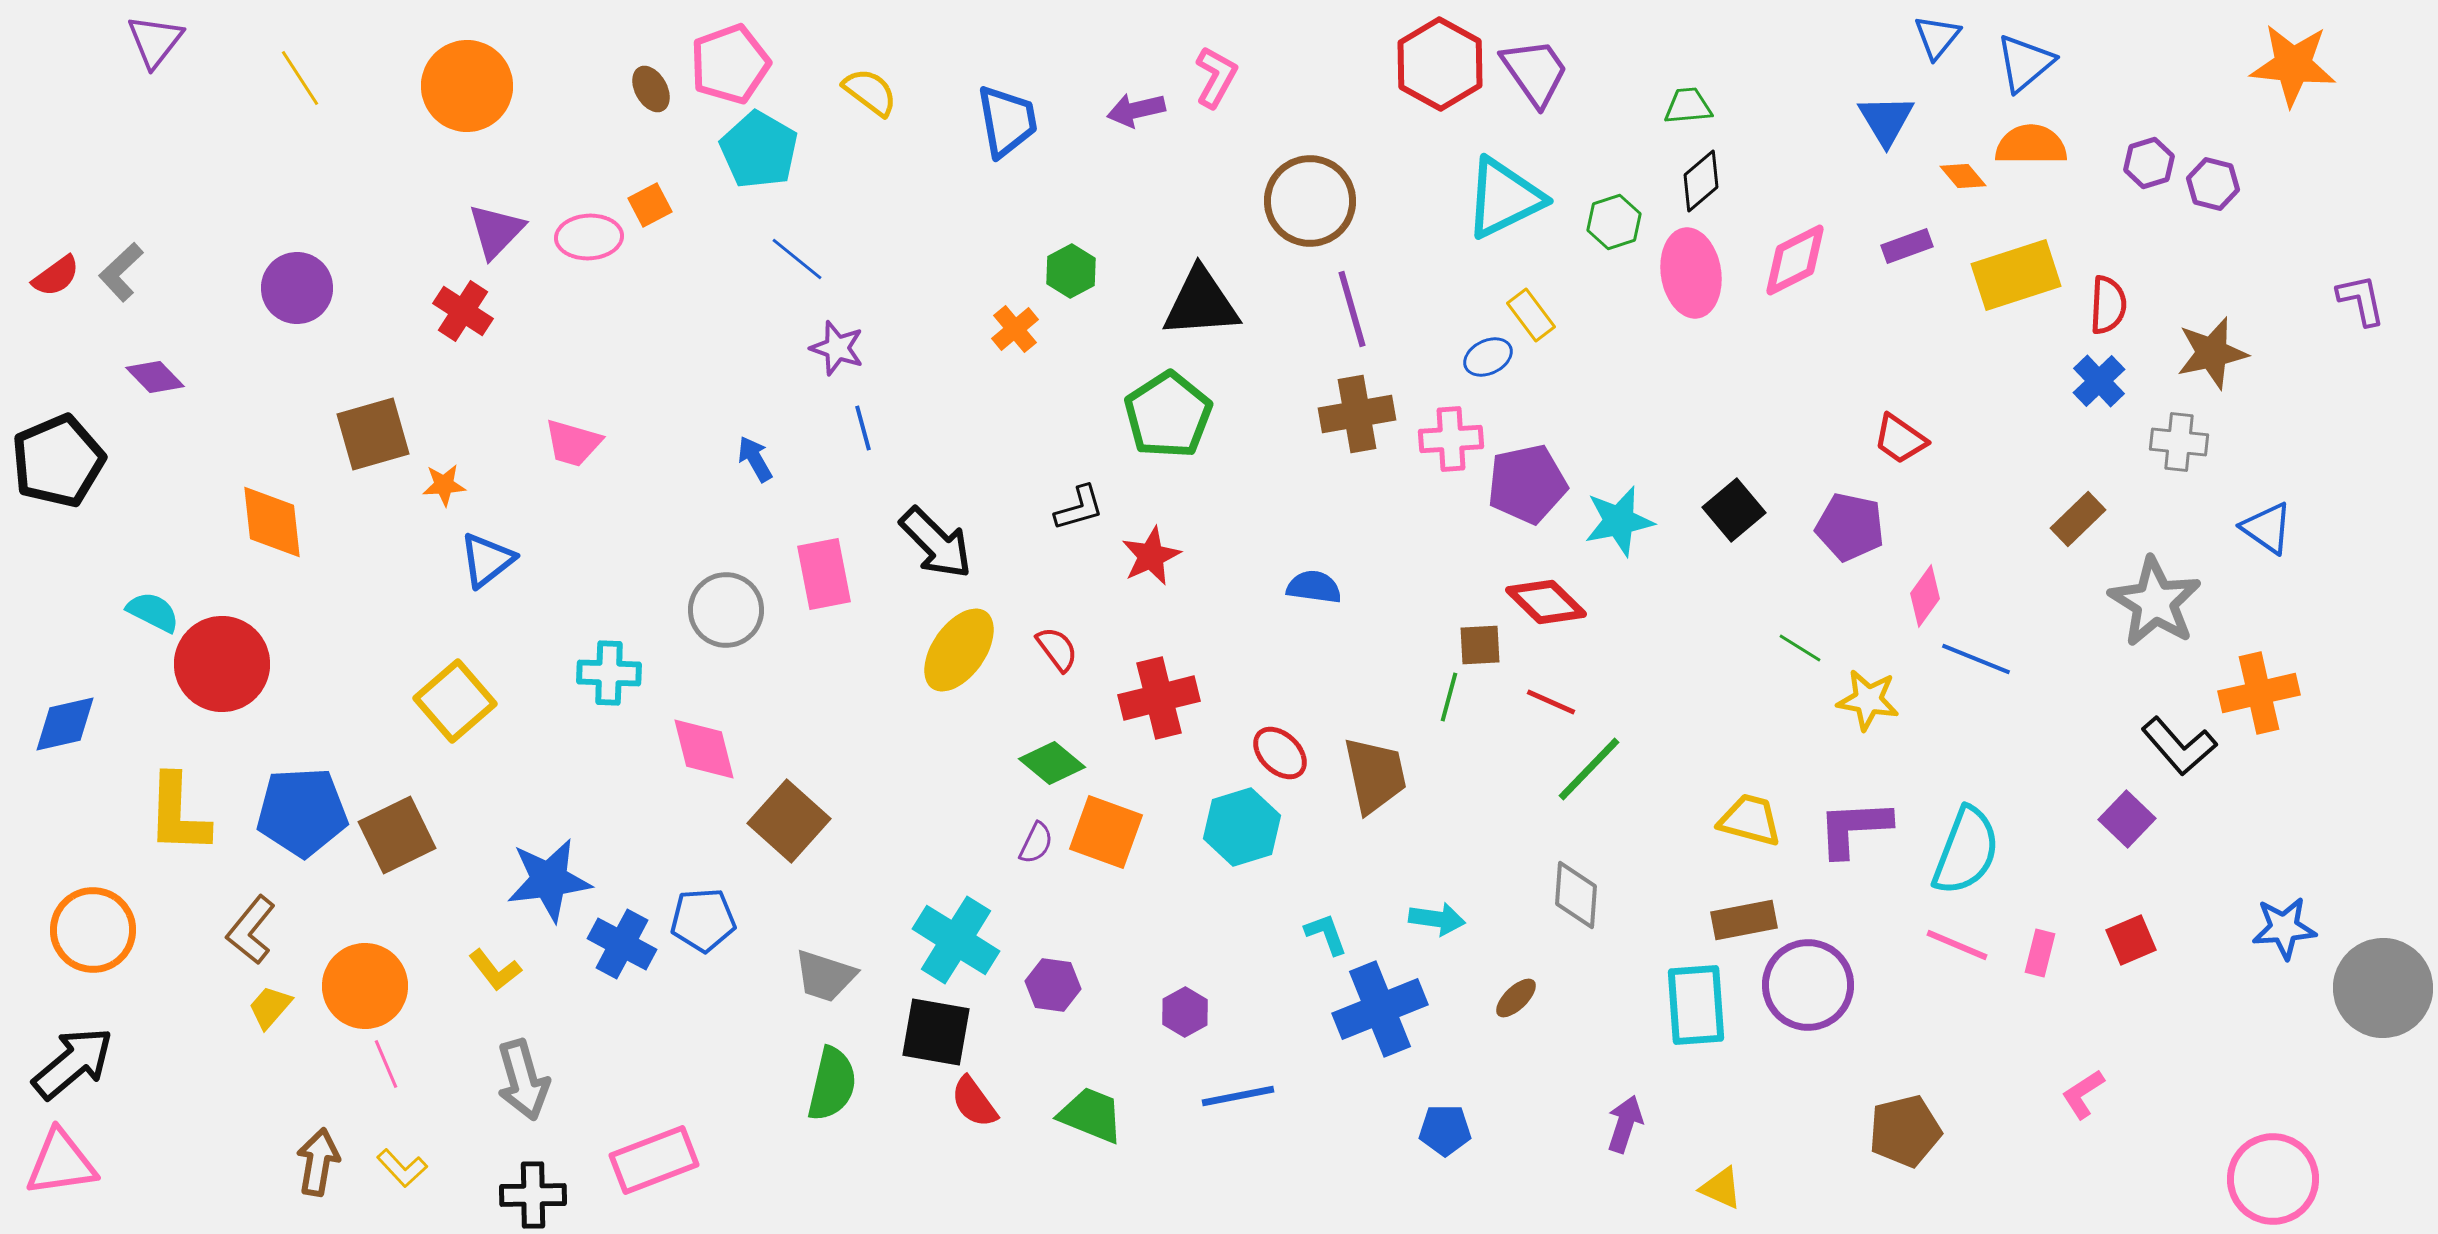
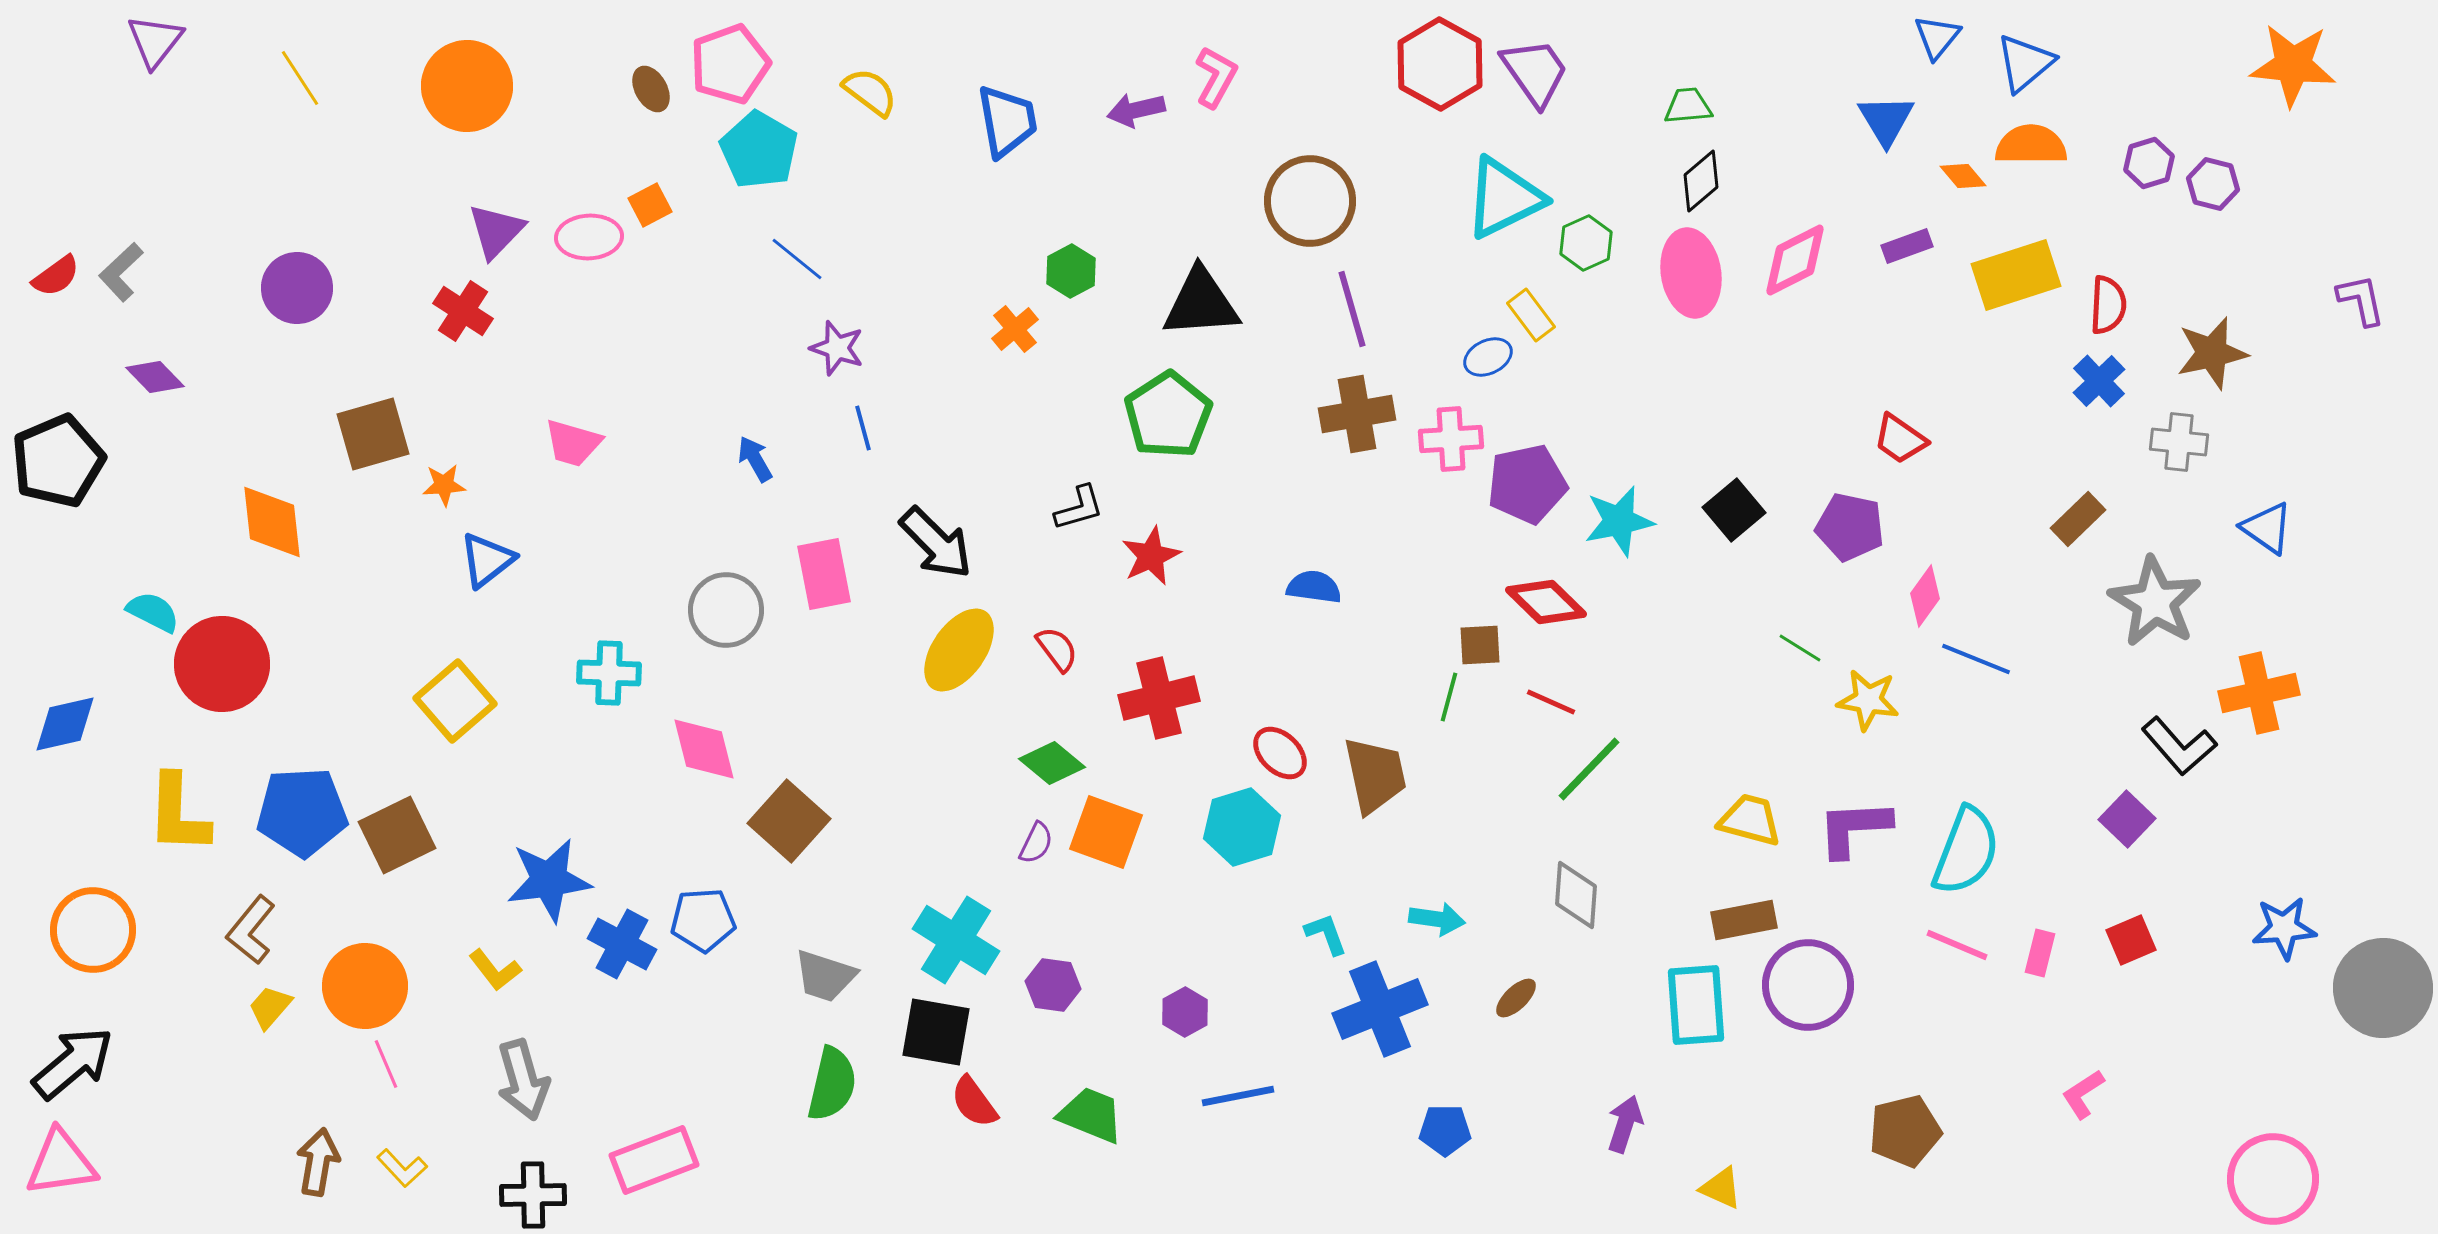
green hexagon at (1614, 222): moved 28 px left, 21 px down; rotated 6 degrees counterclockwise
